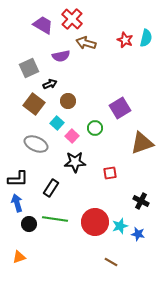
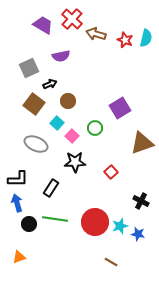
brown arrow: moved 10 px right, 9 px up
red square: moved 1 px right, 1 px up; rotated 32 degrees counterclockwise
